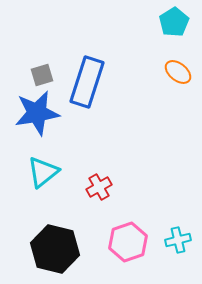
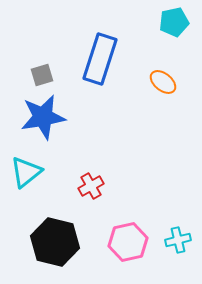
cyan pentagon: rotated 20 degrees clockwise
orange ellipse: moved 15 px left, 10 px down
blue rectangle: moved 13 px right, 23 px up
blue star: moved 6 px right, 4 px down
cyan triangle: moved 17 px left
red cross: moved 8 px left, 1 px up
pink hexagon: rotated 6 degrees clockwise
black hexagon: moved 7 px up
